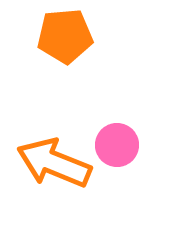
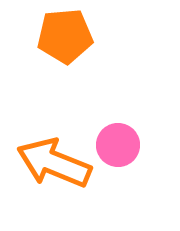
pink circle: moved 1 px right
